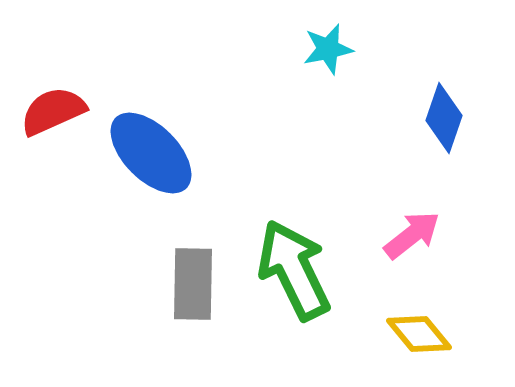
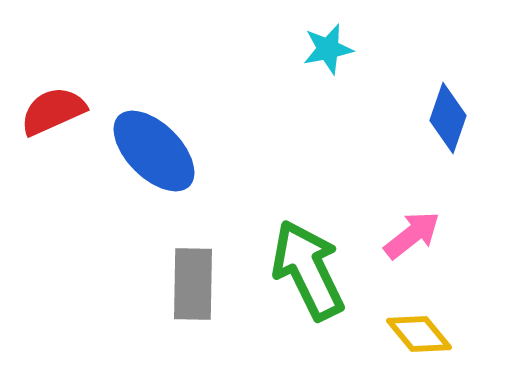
blue diamond: moved 4 px right
blue ellipse: moved 3 px right, 2 px up
green arrow: moved 14 px right
